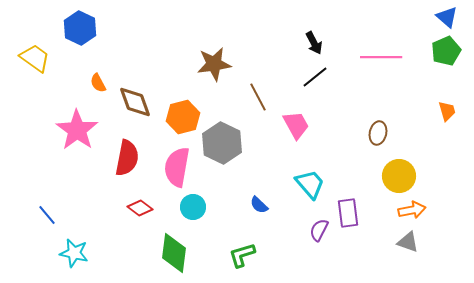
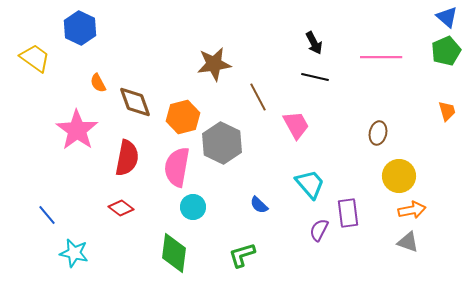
black line: rotated 52 degrees clockwise
red diamond: moved 19 px left
